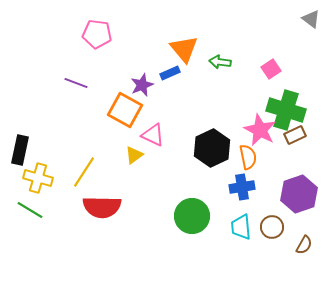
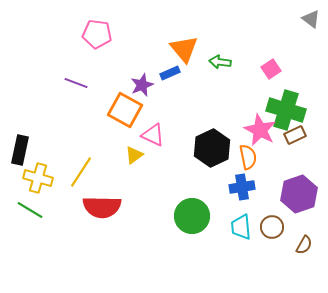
yellow line: moved 3 px left
